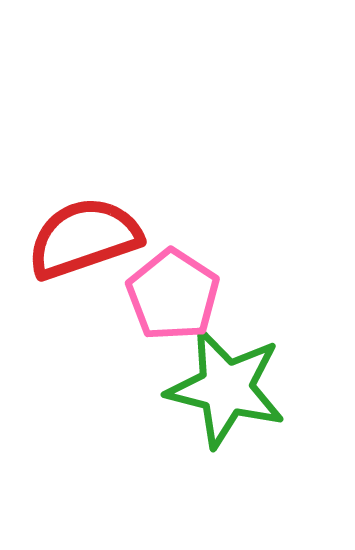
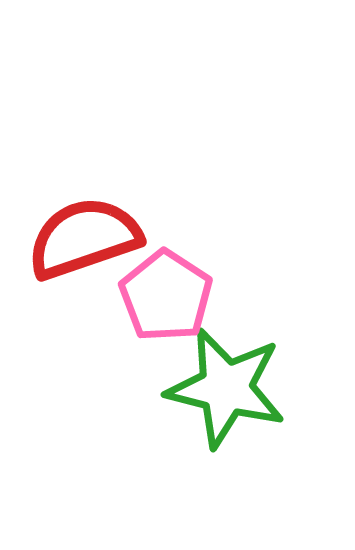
pink pentagon: moved 7 px left, 1 px down
